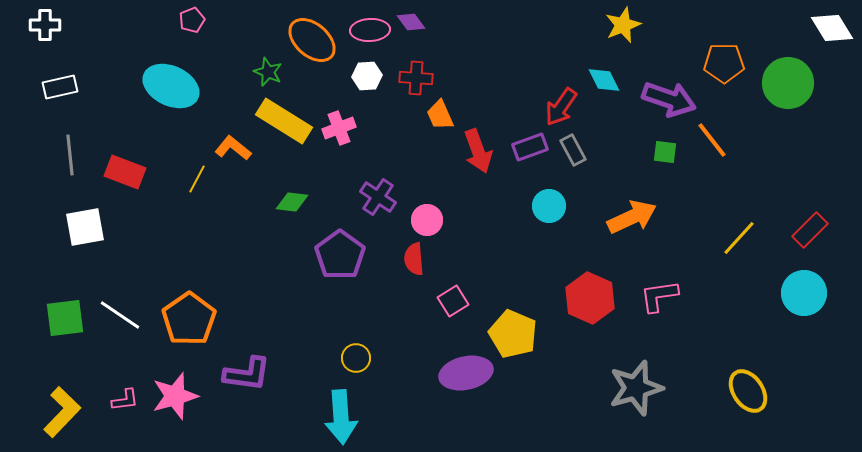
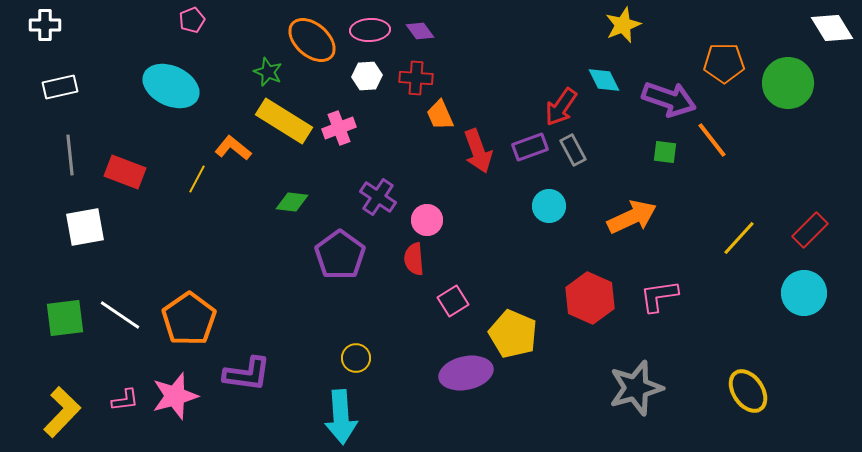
purple diamond at (411, 22): moved 9 px right, 9 px down
